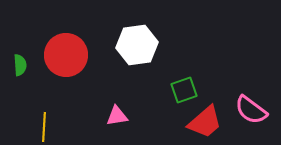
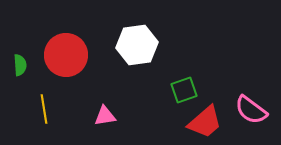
pink triangle: moved 12 px left
yellow line: moved 18 px up; rotated 12 degrees counterclockwise
